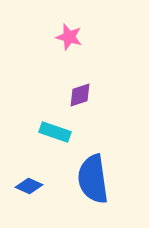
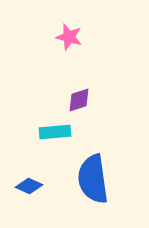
purple diamond: moved 1 px left, 5 px down
cyan rectangle: rotated 24 degrees counterclockwise
